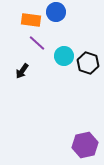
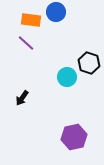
purple line: moved 11 px left
cyan circle: moved 3 px right, 21 px down
black hexagon: moved 1 px right
black arrow: moved 27 px down
purple hexagon: moved 11 px left, 8 px up
